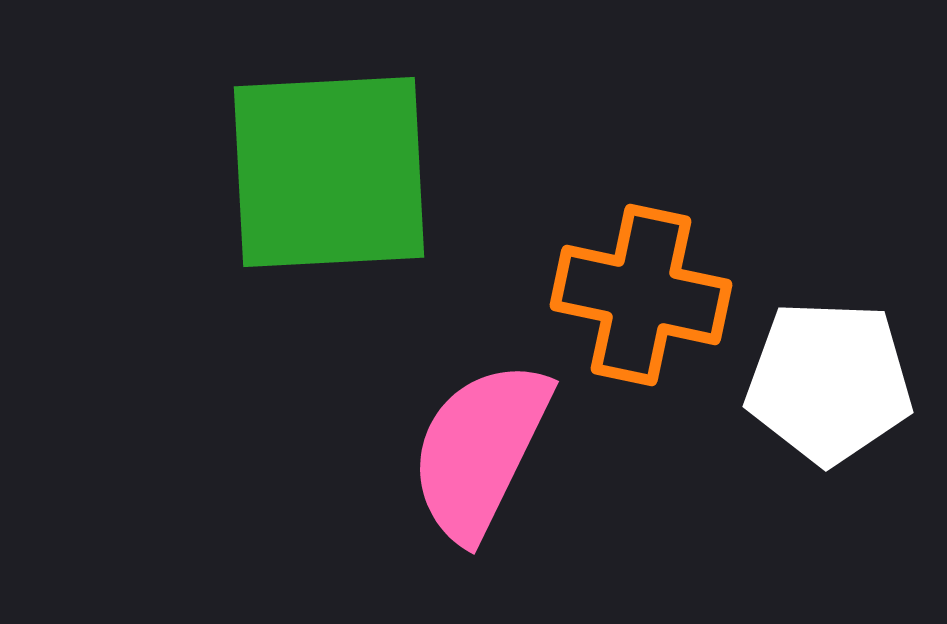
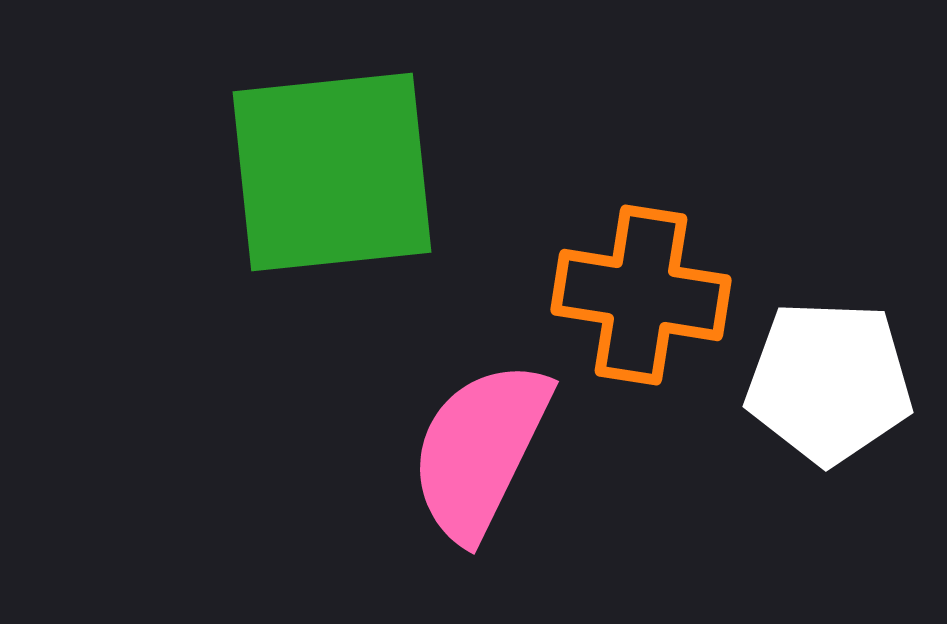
green square: moved 3 px right; rotated 3 degrees counterclockwise
orange cross: rotated 3 degrees counterclockwise
